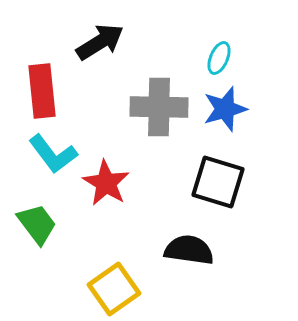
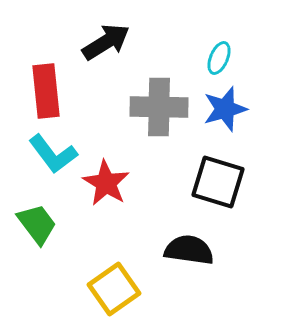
black arrow: moved 6 px right
red rectangle: moved 4 px right
